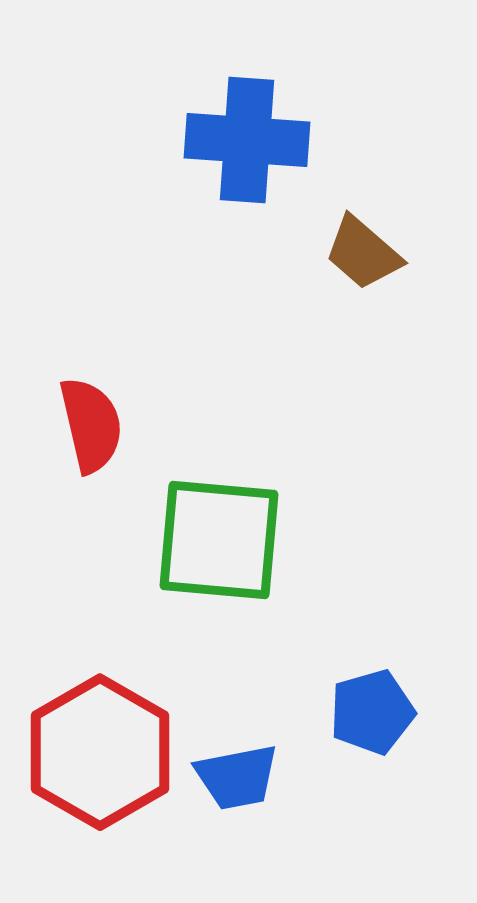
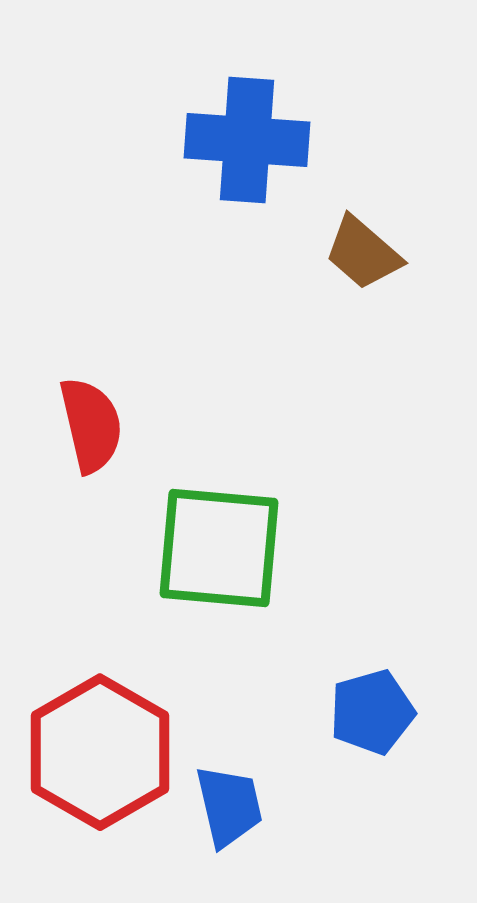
green square: moved 8 px down
blue trapezoid: moved 8 px left, 29 px down; rotated 92 degrees counterclockwise
